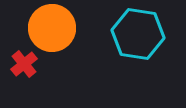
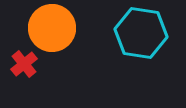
cyan hexagon: moved 3 px right, 1 px up
